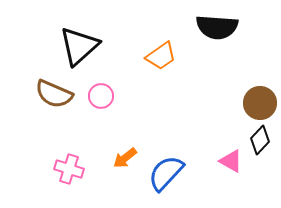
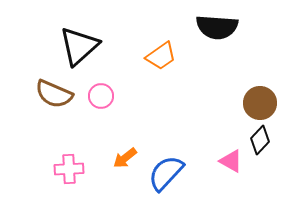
pink cross: rotated 20 degrees counterclockwise
